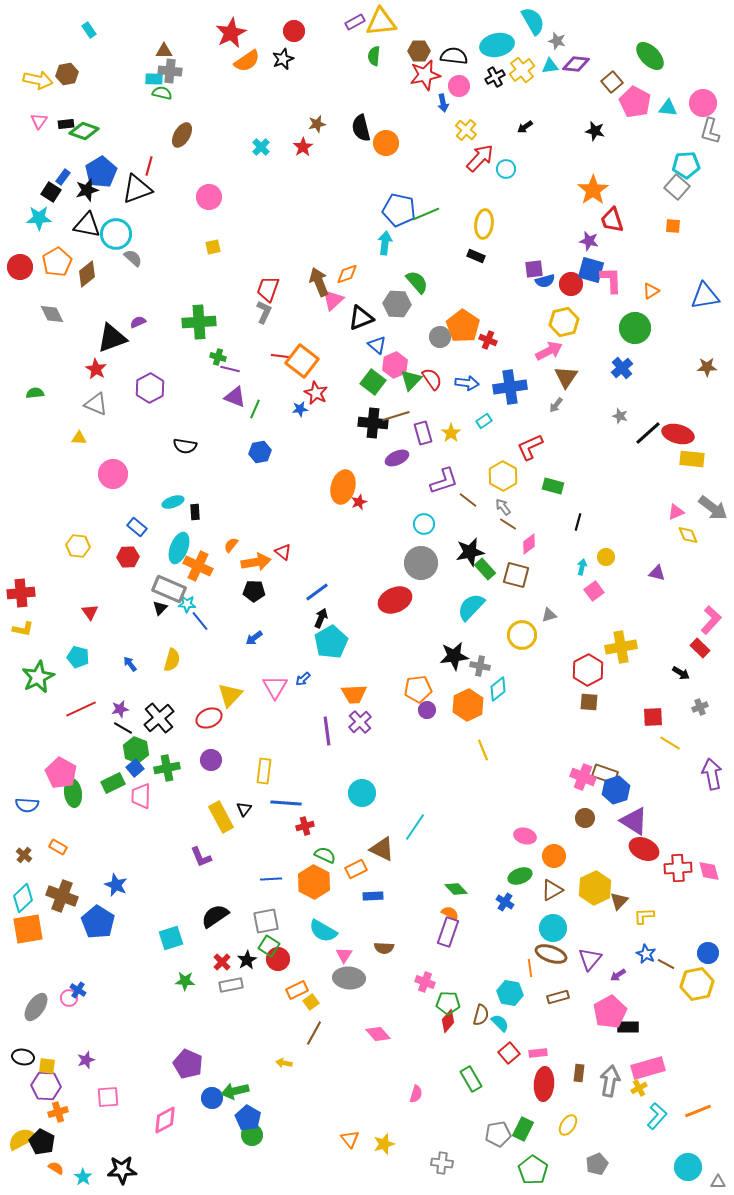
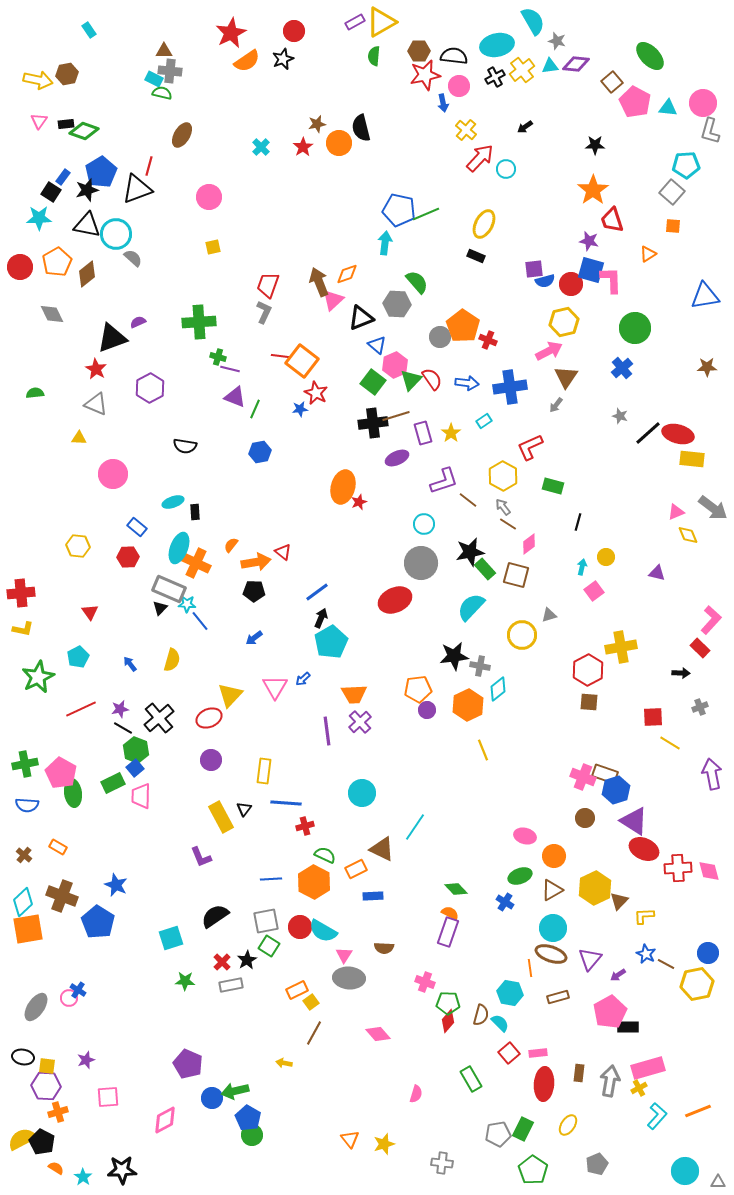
yellow triangle at (381, 22): rotated 24 degrees counterclockwise
cyan rectangle at (154, 79): rotated 24 degrees clockwise
black star at (595, 131): moved 14 px down; rotated 12 degrees counterclockwise
orange circle at (386, 143): moved 47 px left
gray square at (677, 187): moved 5 px left, 5 px down
yellow ellipse at (484, 224): rotated 20 degrees clockwise
red trapezoid at (268, 289): moved 4 px up
orange triangle at (651, 291): moved 3 px left, 37 px up
black cross at (373, 423): rotated 12 degrees counterclockwise
orange cross at (198, 566): moved 2 px left, 3 px up
cyan pentagon at (78, 657): rotated 30 degrees clockwise
black arrow at (681, 673): rotated 30 degrees counterclockwise
green cross at (167, 768): moved 142 px left, 4 px up
cyan diamond at (23, 898): moved 4 px down
red circle at (278, 959): moved 22 px right, 32 px up
cyan circle at (688, 1167): moved 3 px left, 4 px down
